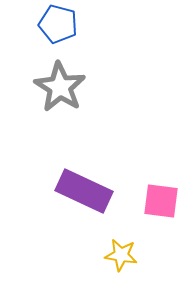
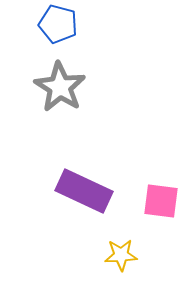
yellow star: rotated 12 degrees counterclockwise
